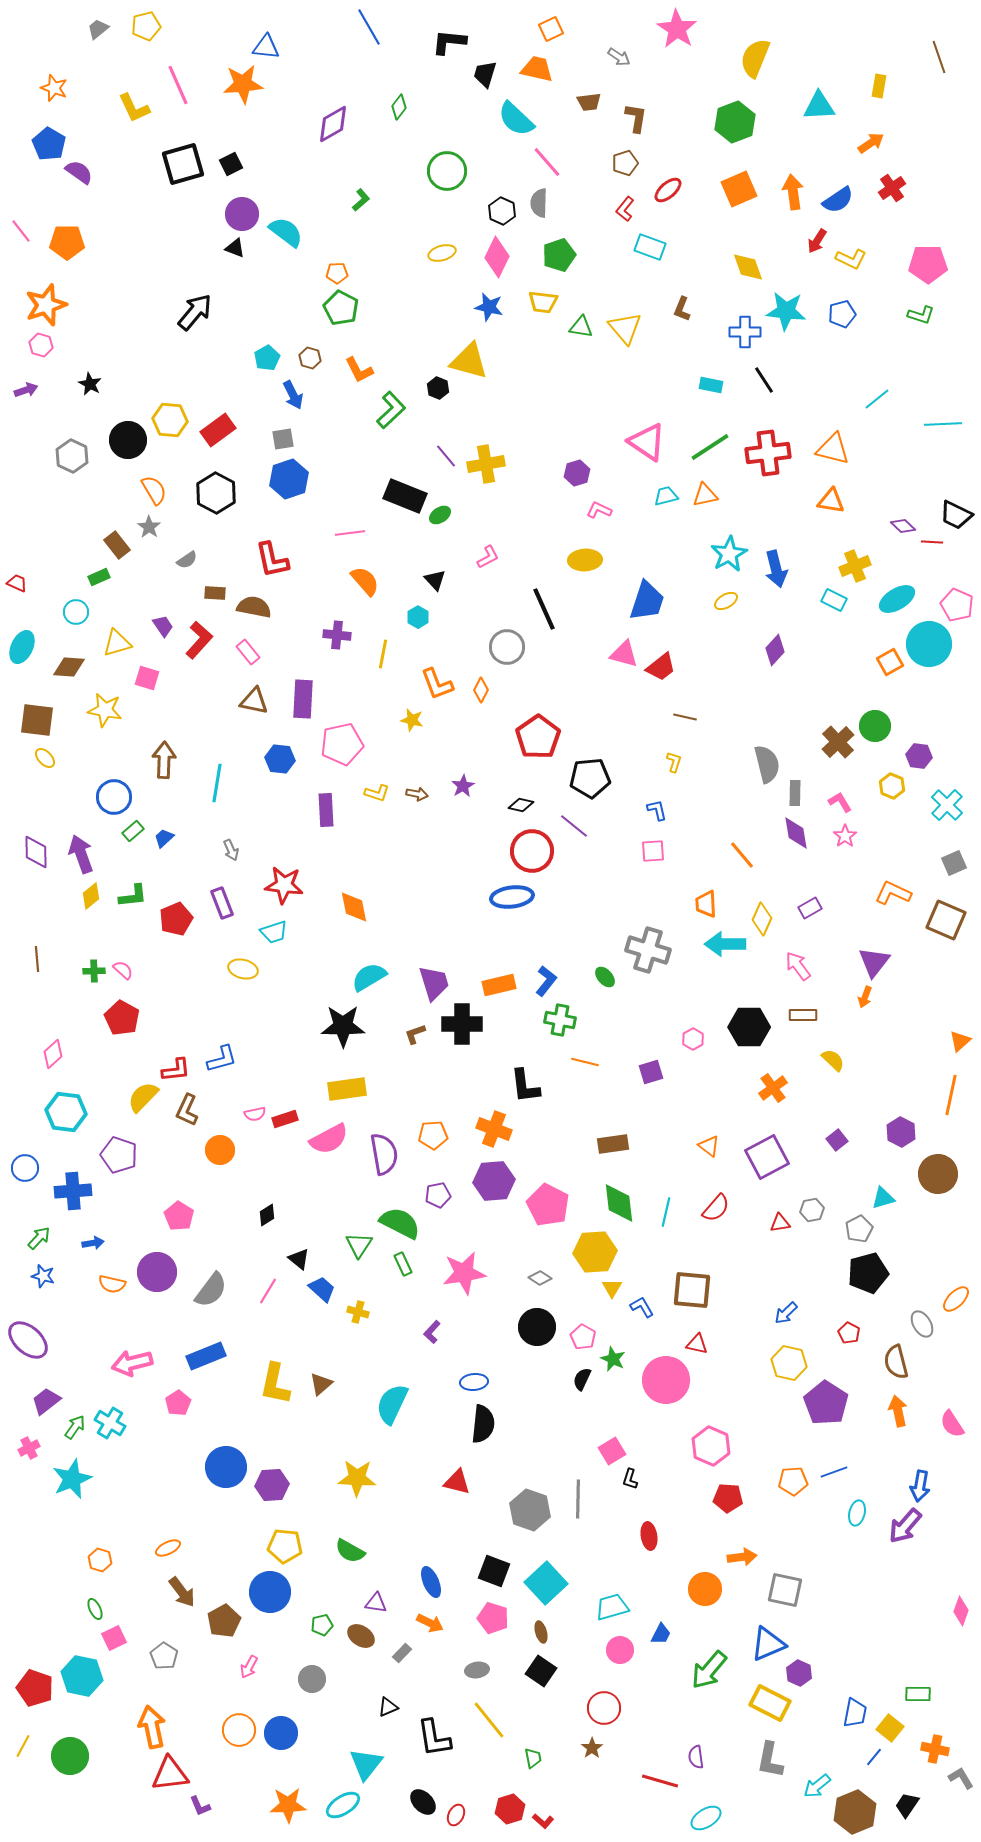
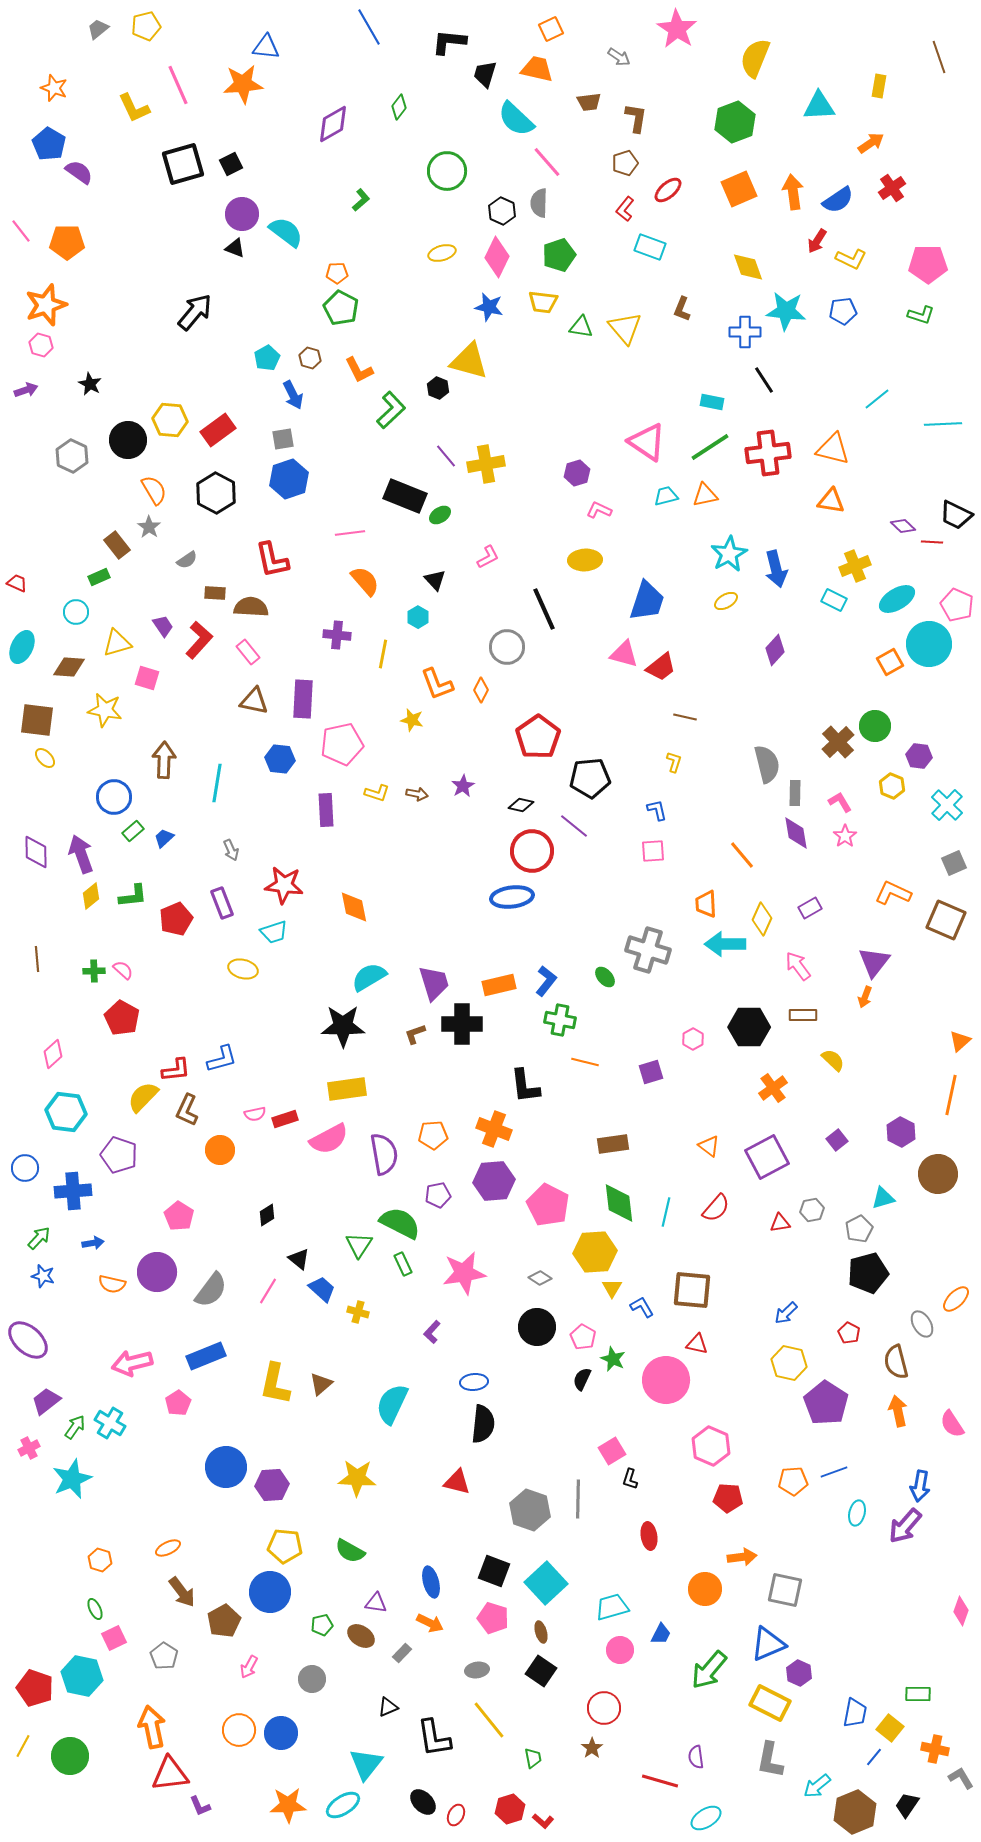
blue pentagon at (842, 314): moved 1 px right, 3 px up; rotated 8 degrees clockwise
cyan rectangle at (711, 385): moved 1 px right, 17 px down
brown semicircle at (254, 607): moved 3 px left; rotated 8 degrees counterclockwise
blue ellipse at (431, 1582): rotated 8 degrees clockwise
